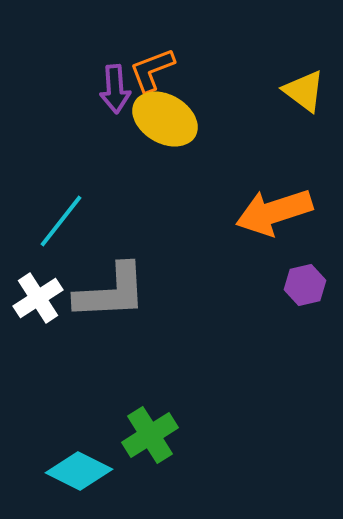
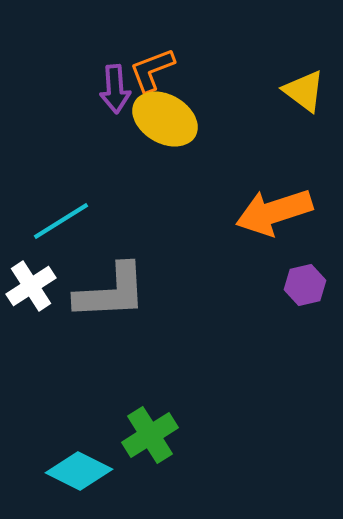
cyan line: rotated 20 degrees clockwise
white cross: moved 7 px left, 12 px up
